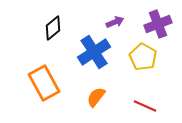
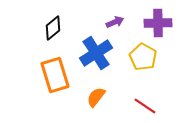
purple cross: moved 1 px up; rotated 20 degrees clockwise
blue cross: moved 2 px right, 1 px down
orange rectangle: moved 11 px right, 8 px up; rotated 12 degrees clockwise
red line: rotated 10 degrees clockwise
